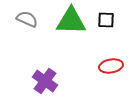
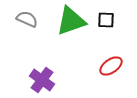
green triangle: rotated 20 degrees counterclockwise
red ellipse: rotated 25 degrees counterclockwise
purple cross: moved 3 px left, 1 px up
